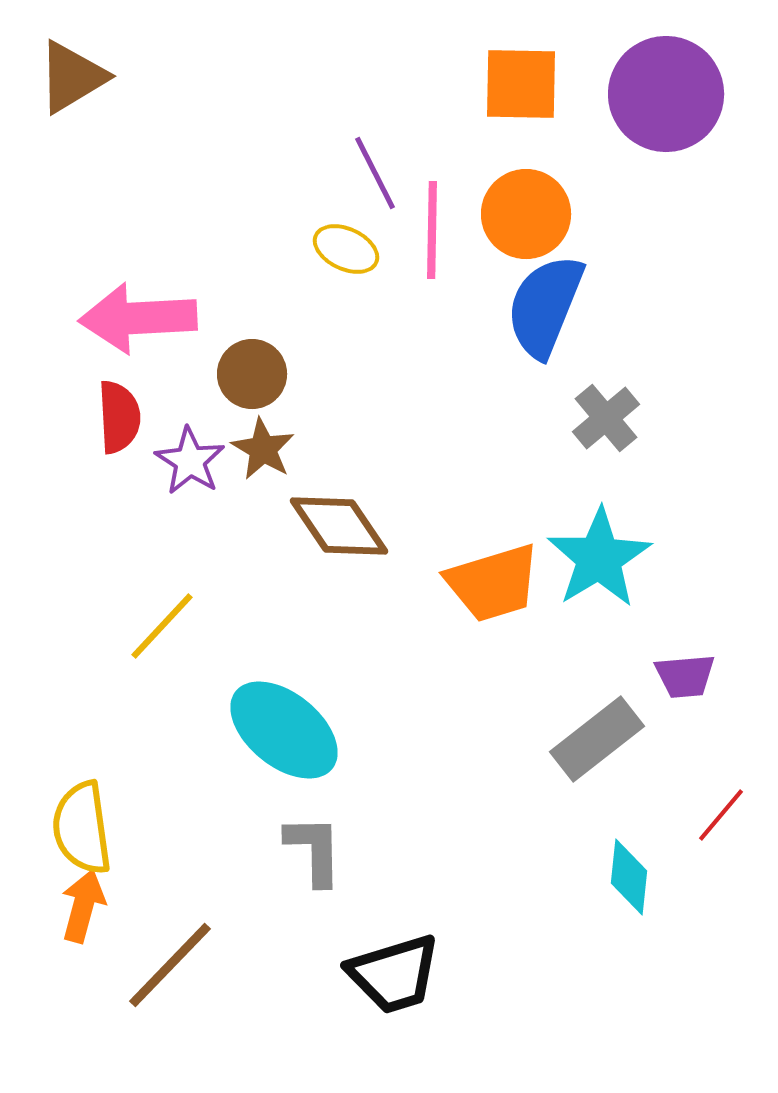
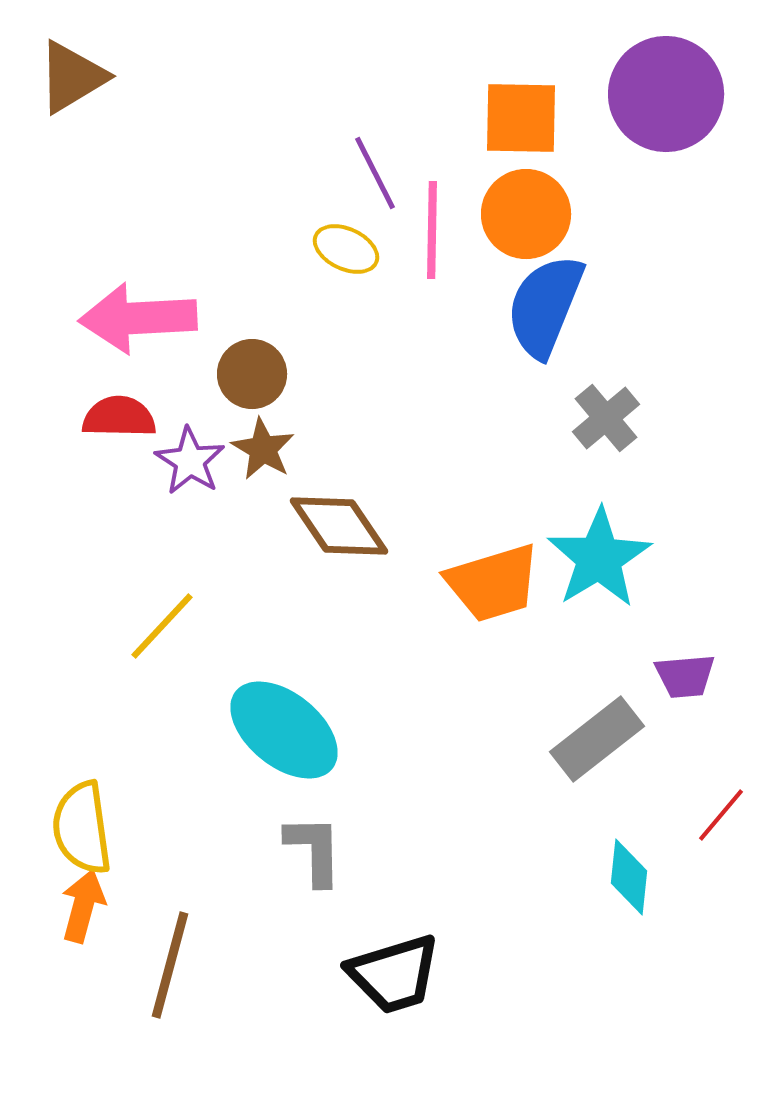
orange square: moved 34 px down
red semicircle: rotated 86 degrees counterclockwise
brown line: rotated 29 degrees counterclockwise
